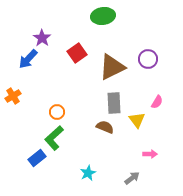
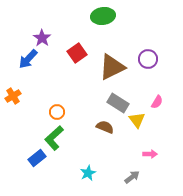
gray rectangle: moved 4 px right; rotated 55 degrees counterclockwise
gray arrow: moved 1 px up
